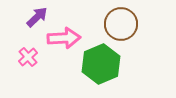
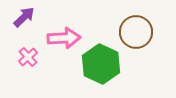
purple arrow: moved 13 px left
brown circle: moved 15 px right, 8 px down
green hexagon: rotated 12 degrees counterclockwise
